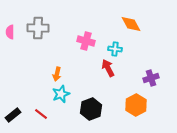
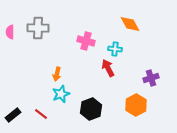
orange diamond: moved 1 px left
